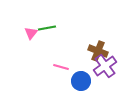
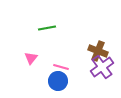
pink triangle: moved 25 px down
purple cross: moved 3 px left, 1 px down
blue circle: moved 23 px left
